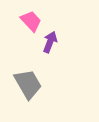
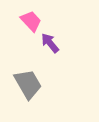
purple arrow: moved 1 px down; rotated 60 degrees counterclockwise
